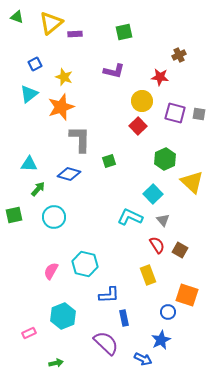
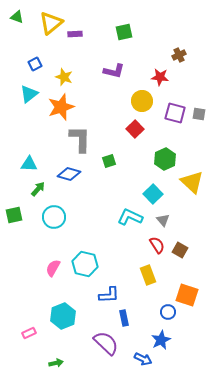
red square at (138, 126): moved 3 px left, 3 px down
pink semicircle at (51, 271): moved 2 px right, 3 px up
